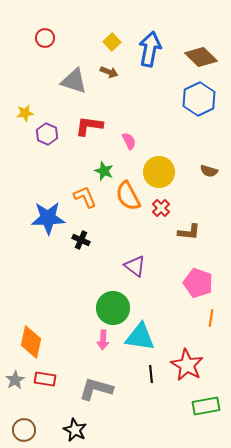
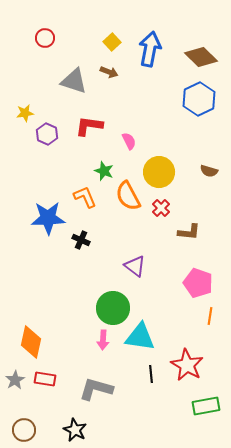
orange line: moved 1 px left, 2 px up
